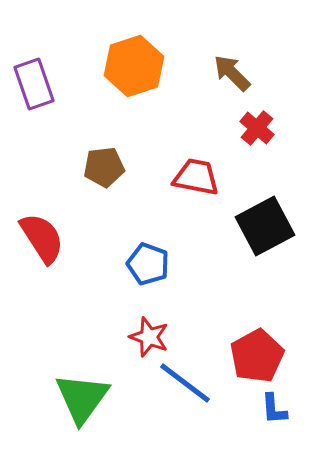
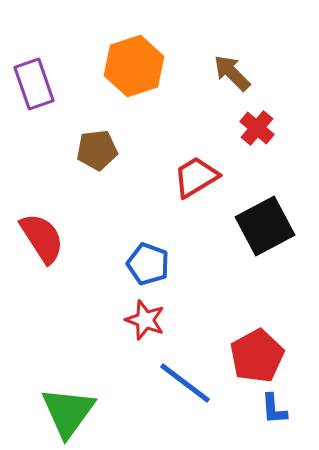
brown pentagon: moved 7 px left, 17 px up
red trapezoid: rotated 42 degrees counterclockwise
red star: moved 4 px left, 17 px up
green triangle: moved 14 px left, 14 px down
